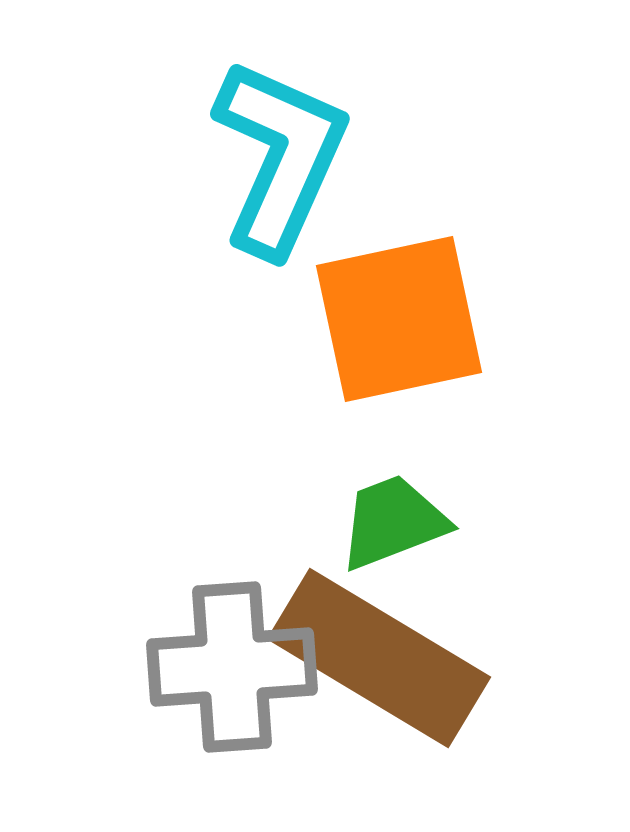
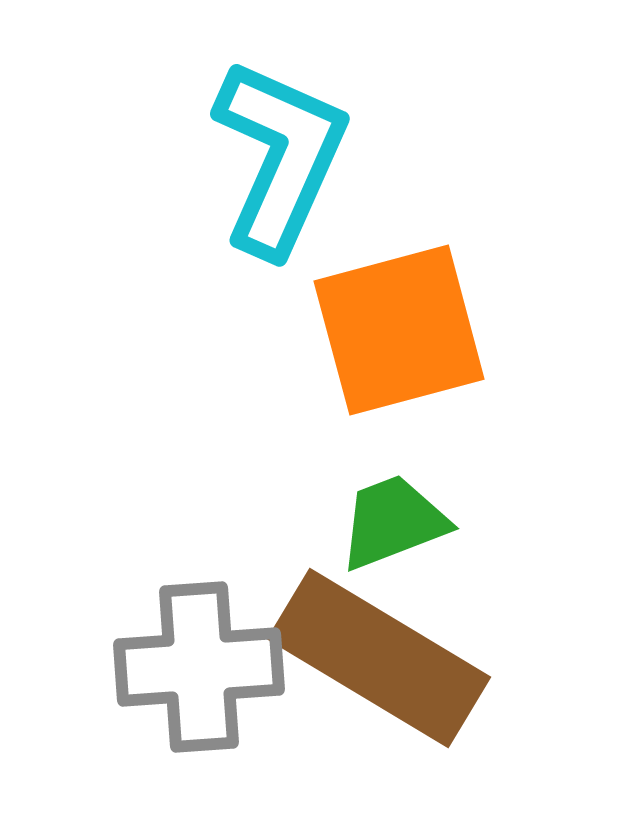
orange square: moved 11 px down; rotated 3 degrees counterclockwise
gray cross: moved 33 px left
